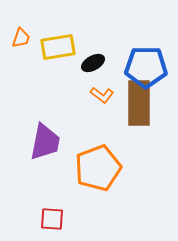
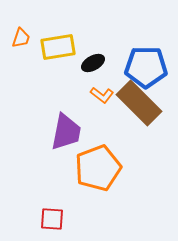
brown rectangle: rotated 45 degrees counterclockwise
purple trapezoid: moved 21 px right, 10 px up
